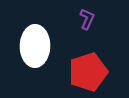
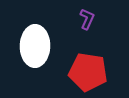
red pentagon: rotated 27 degrees clockwise
